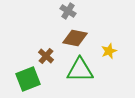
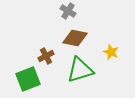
yellow star: moved 2 px right, 1 px down; rotated 28 degrees counterclockwise
brown cross: rotated 21 degrees clockwise
green triangle: rotated 16 degrees counterclockwise
